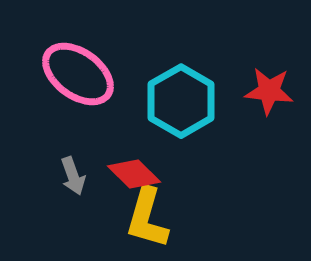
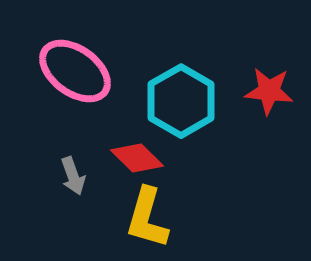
pink ellipse: moved 3 px left, 3 px up
red diamond: moved 3 px right, 16 px up
